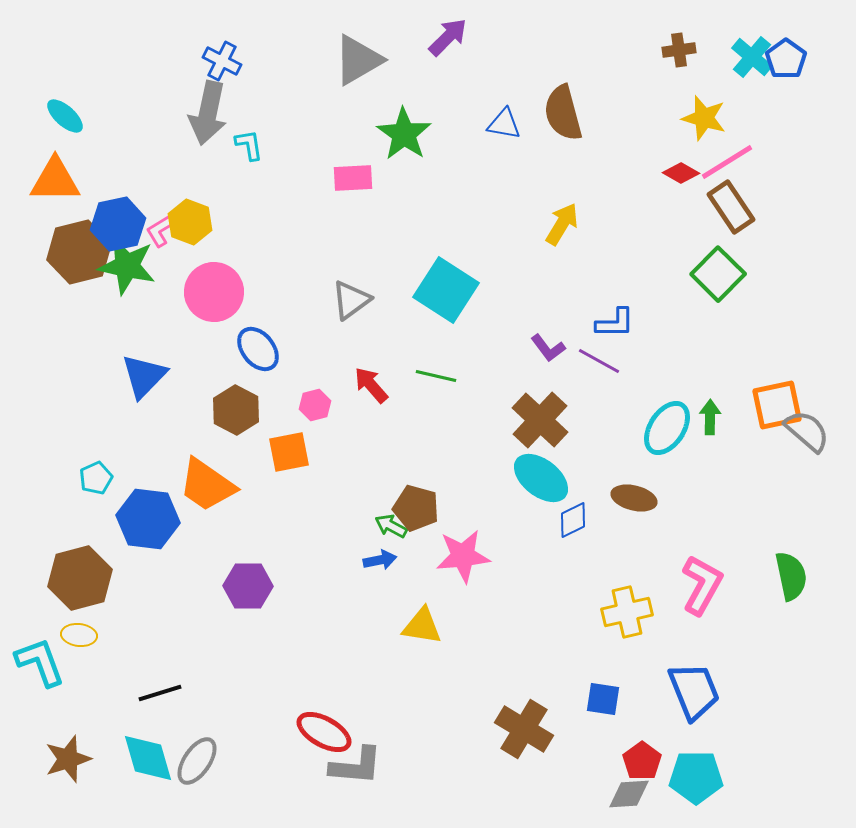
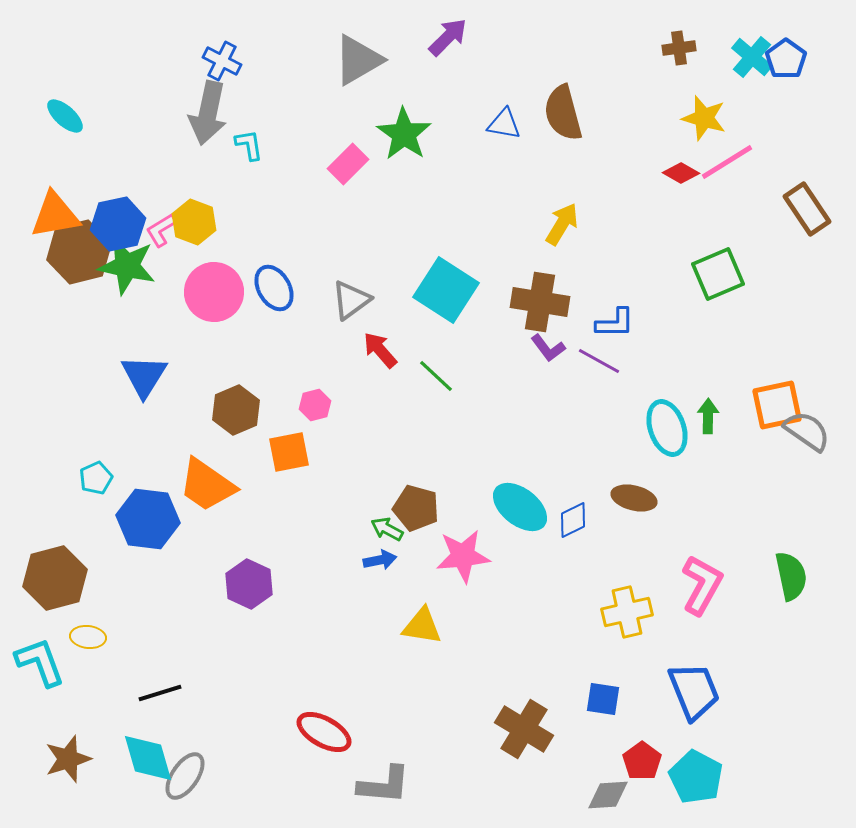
brown cross at (679, 50): moved 2 px up
pink rectangle at (353, 178): moved 5 px left, 14 px up; rotated 42 degrees counterclockwise
orange triangle at (55, 180): moved 35 px down; rotated 10 degrees counterclockwise
brown rectangle at (731, 207): moved 76 px right, 2 px down
yellow hexagon at (190, 222): moved 4 px right
green square at (718, 274): rotated 22 degrees clockwise
blue ellipse at (258, 349): moved 16 px right, 61 px up; rotated 9 degrees clockwise
blue triangle at (144, 376): rotated 12 degrees counterclockwise
green line at (436, 376): rotated 30 degrees clockwise
red arrow at (371, 385): moved 9 px right, 35 px up
brown hexagon at (236, 410): rotated 9 degrees clockwise
green arrow at (710, 417): moved 2 px left, 1 px up
brown cross at (540, 420): moved 118 px up; rotated 34 degrees counterclockwise
cyan ellipse at (667, 428): rotated 52 degrees counterclockwise
gray semicircle at (807, 431): rotated 6 degrees counterclockwise
cyan ellipse at (541, 478): moved 21 px left, 29 px down
green arrow at (391, 526): moved 4 px left, 3 px down
brown hexagon at (80, 578): moved 25 px left
purple hexagon at (248, 586): moved 1 px right, 2 px up; rotated 24 degrees clockwise
yellow ellipse at (79, 635): moved 9 px right, 2 px down
gray ellipse at (197, 761): moved 12 px left, 15 px down
gray L-shape at (356, 766): moved 28 px right, 19 px down
cyan pentagon at (696, 777): rotated 28 degrees clockwise
gray diamond at (629, 794): moved 21 px left, 1 px down
